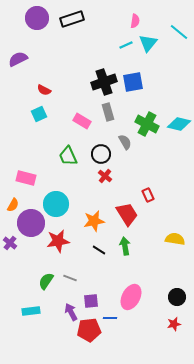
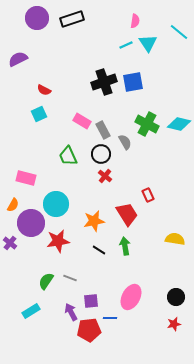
cyan triangle at (148, 43): rotated 12 degrees counterclockwise
gray rectangle at (108, 112): moved 5 px left, 18 px down; rotated 12 degrees counterclockwise
black circle at (177, 297): moved 1 px left
cyan rectangle at (31, 311): rotated 24 degrees counterclockwise
